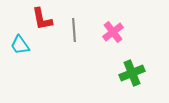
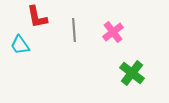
red L-shape: moved 5 px left, 2 px up
green cross: rotated 30 degrees counterclockwise
